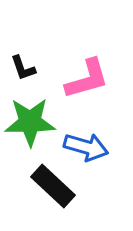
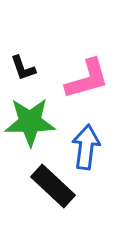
blue arrow: rotated 99 degrees counterclockwise
